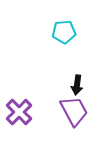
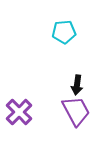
purple trapezoid: moved 2 px right
